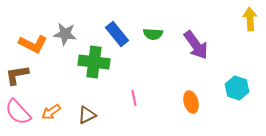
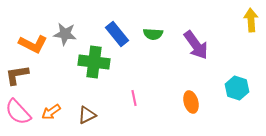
yellow arrow: moved 1 px right, 1 px down
